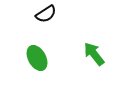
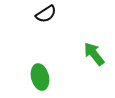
green ellipse: moved 3 px right, 19 px down; rotated 15 degrees clockwise
